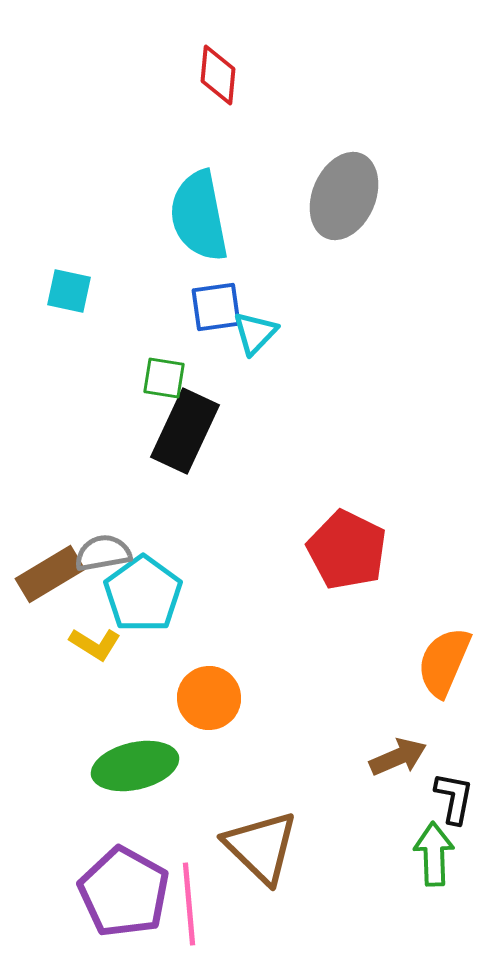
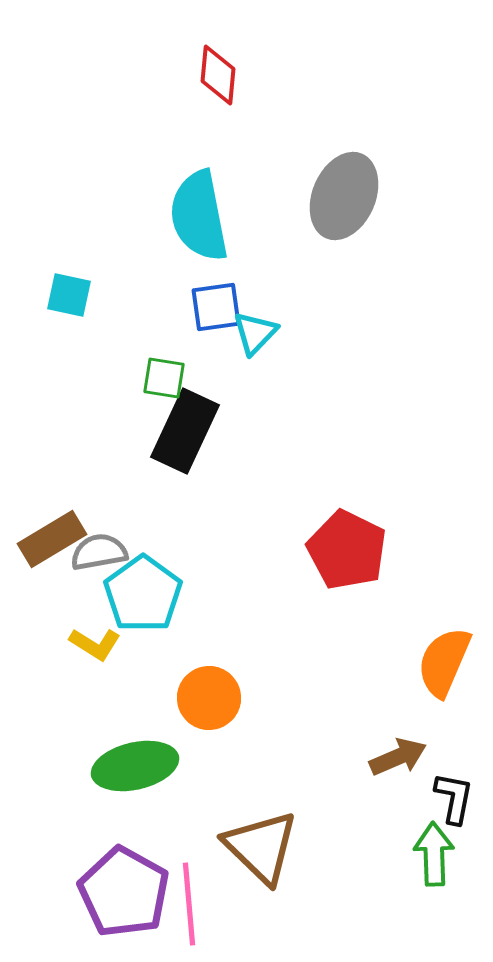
cyan square: moved 4 px down
gray semicircle: moved 4 px left, 1 px up
brown rectangle: moved 2 px right, 35 px up
